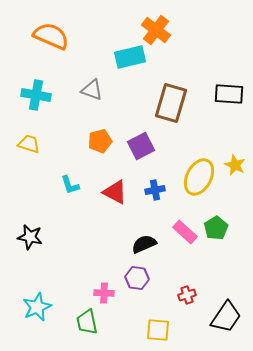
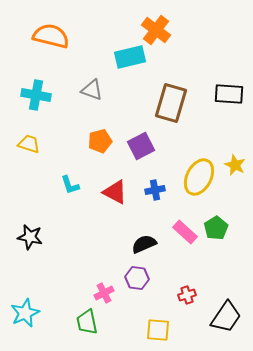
orange semicircle: rotated 9 degrees counterclockwise
pink cross: rotated 30 degrees counterclockwise
cyan star: moved 12 px left, 6 px down
